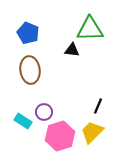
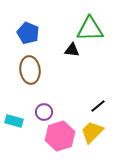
black line: rotated 28 degrees clockwise
cyan rectangle: moved 9 px left; rotated 18 degrees counterclockwise
